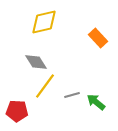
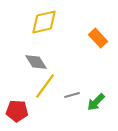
green arrow: rotated 84 degrees counterclockwise
